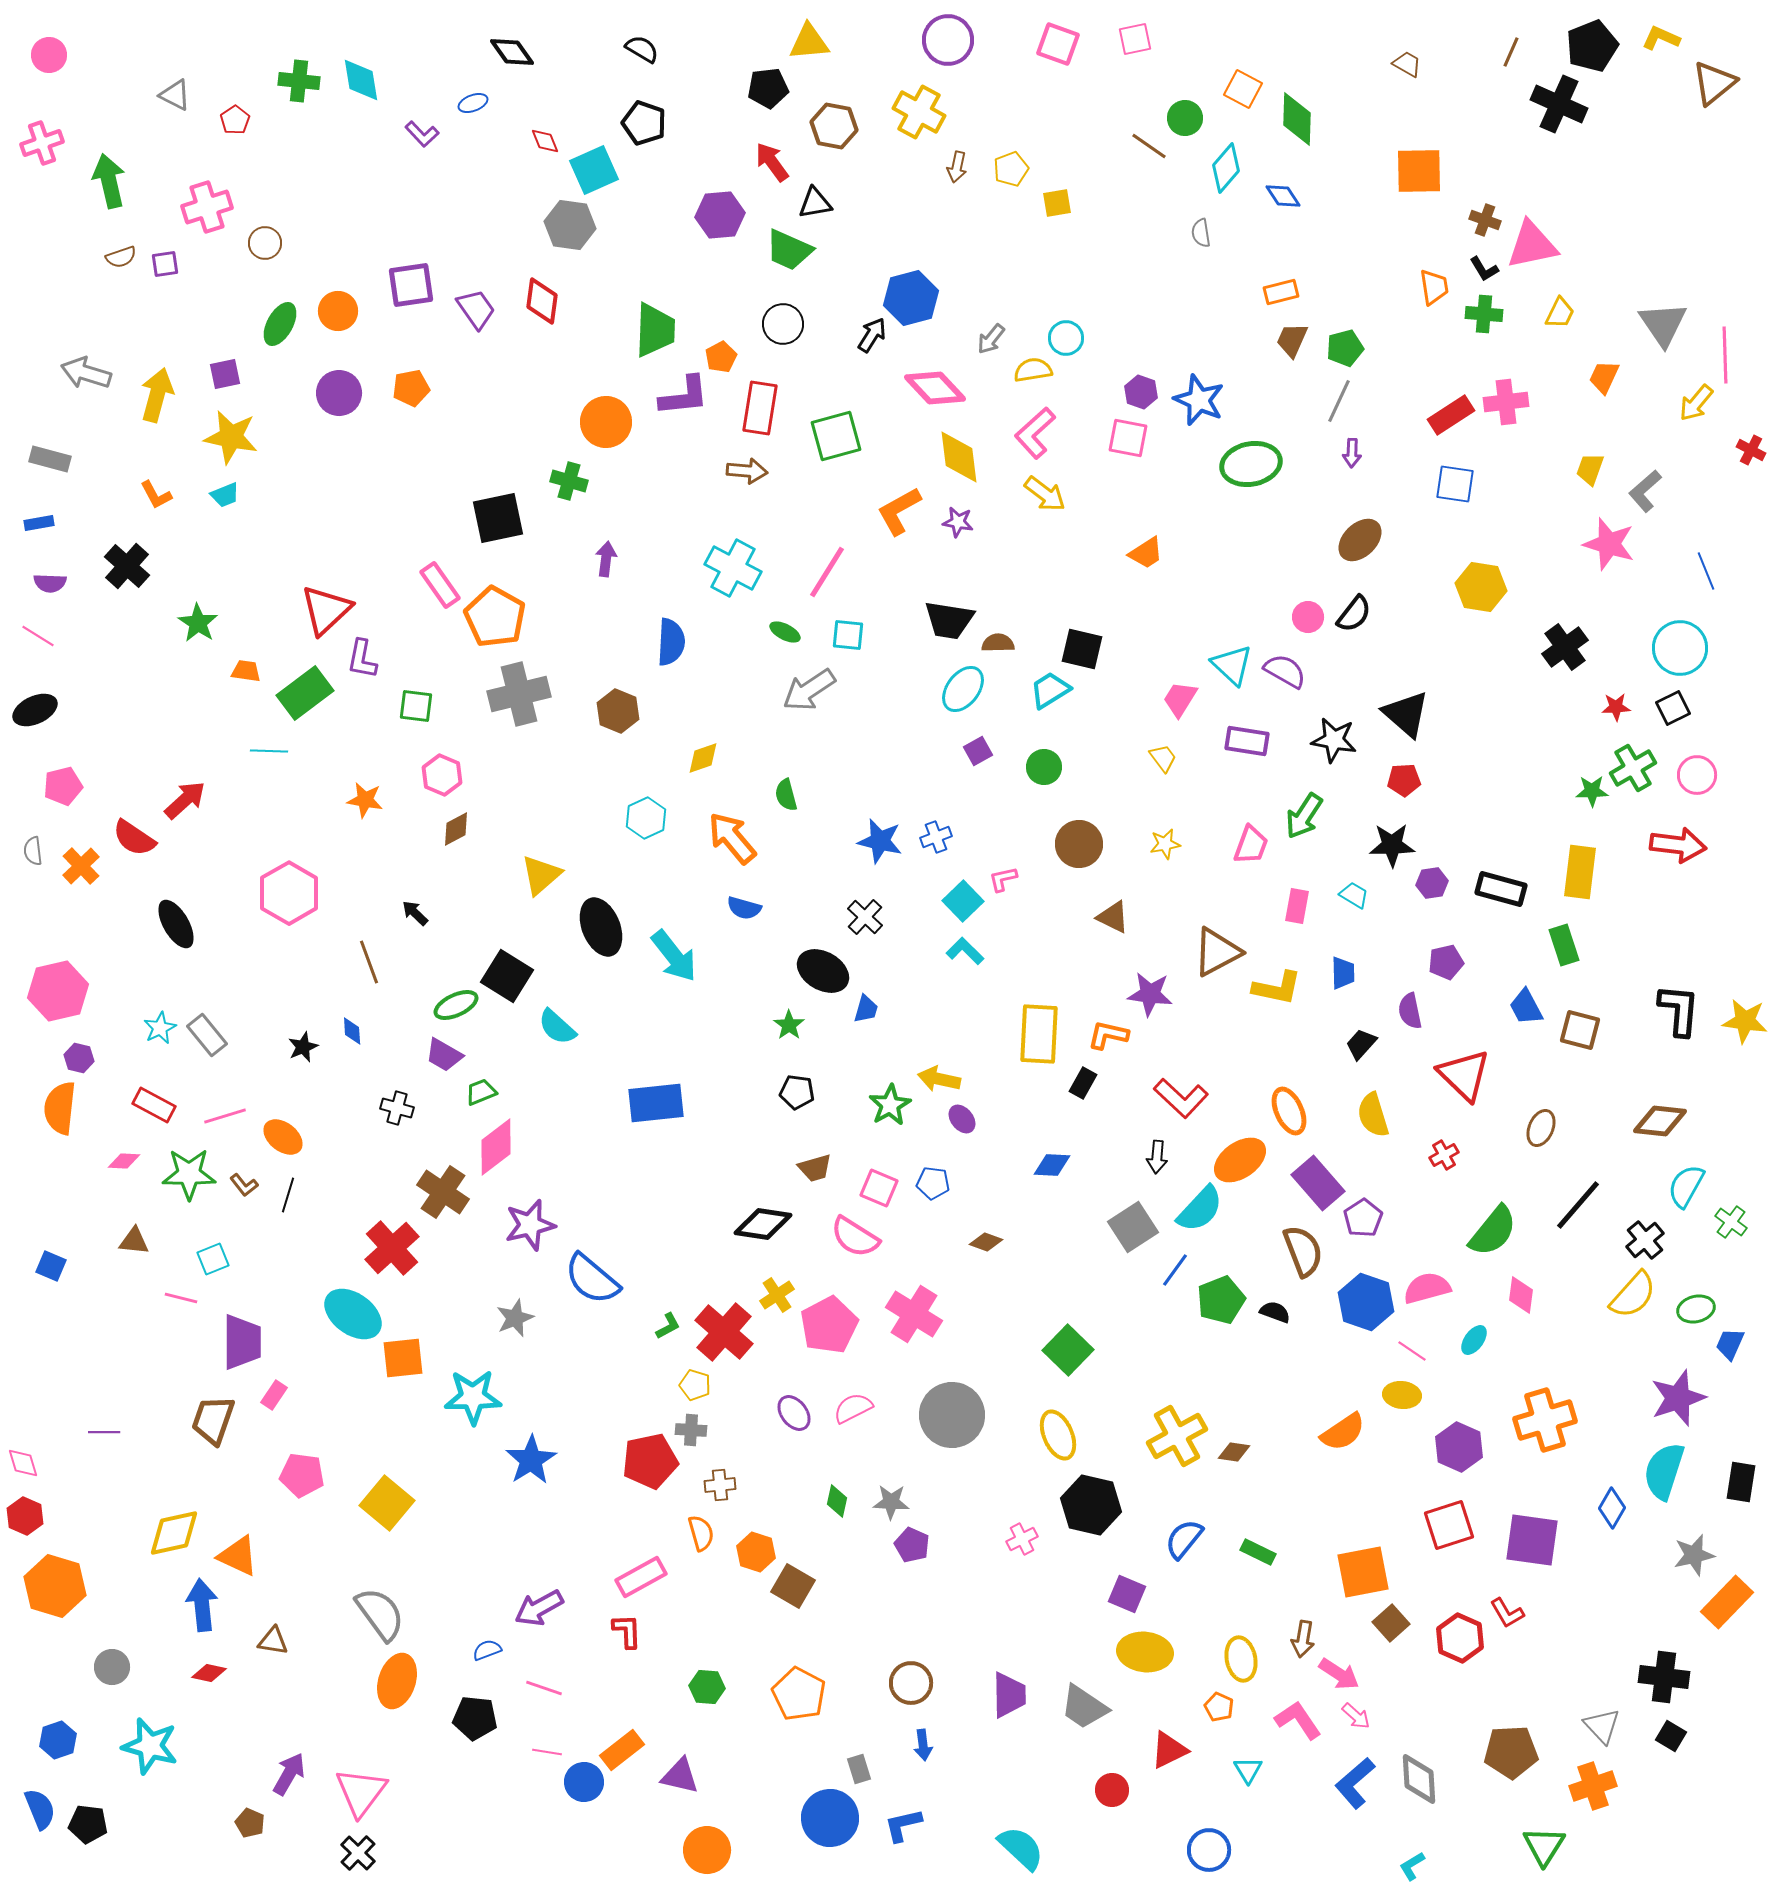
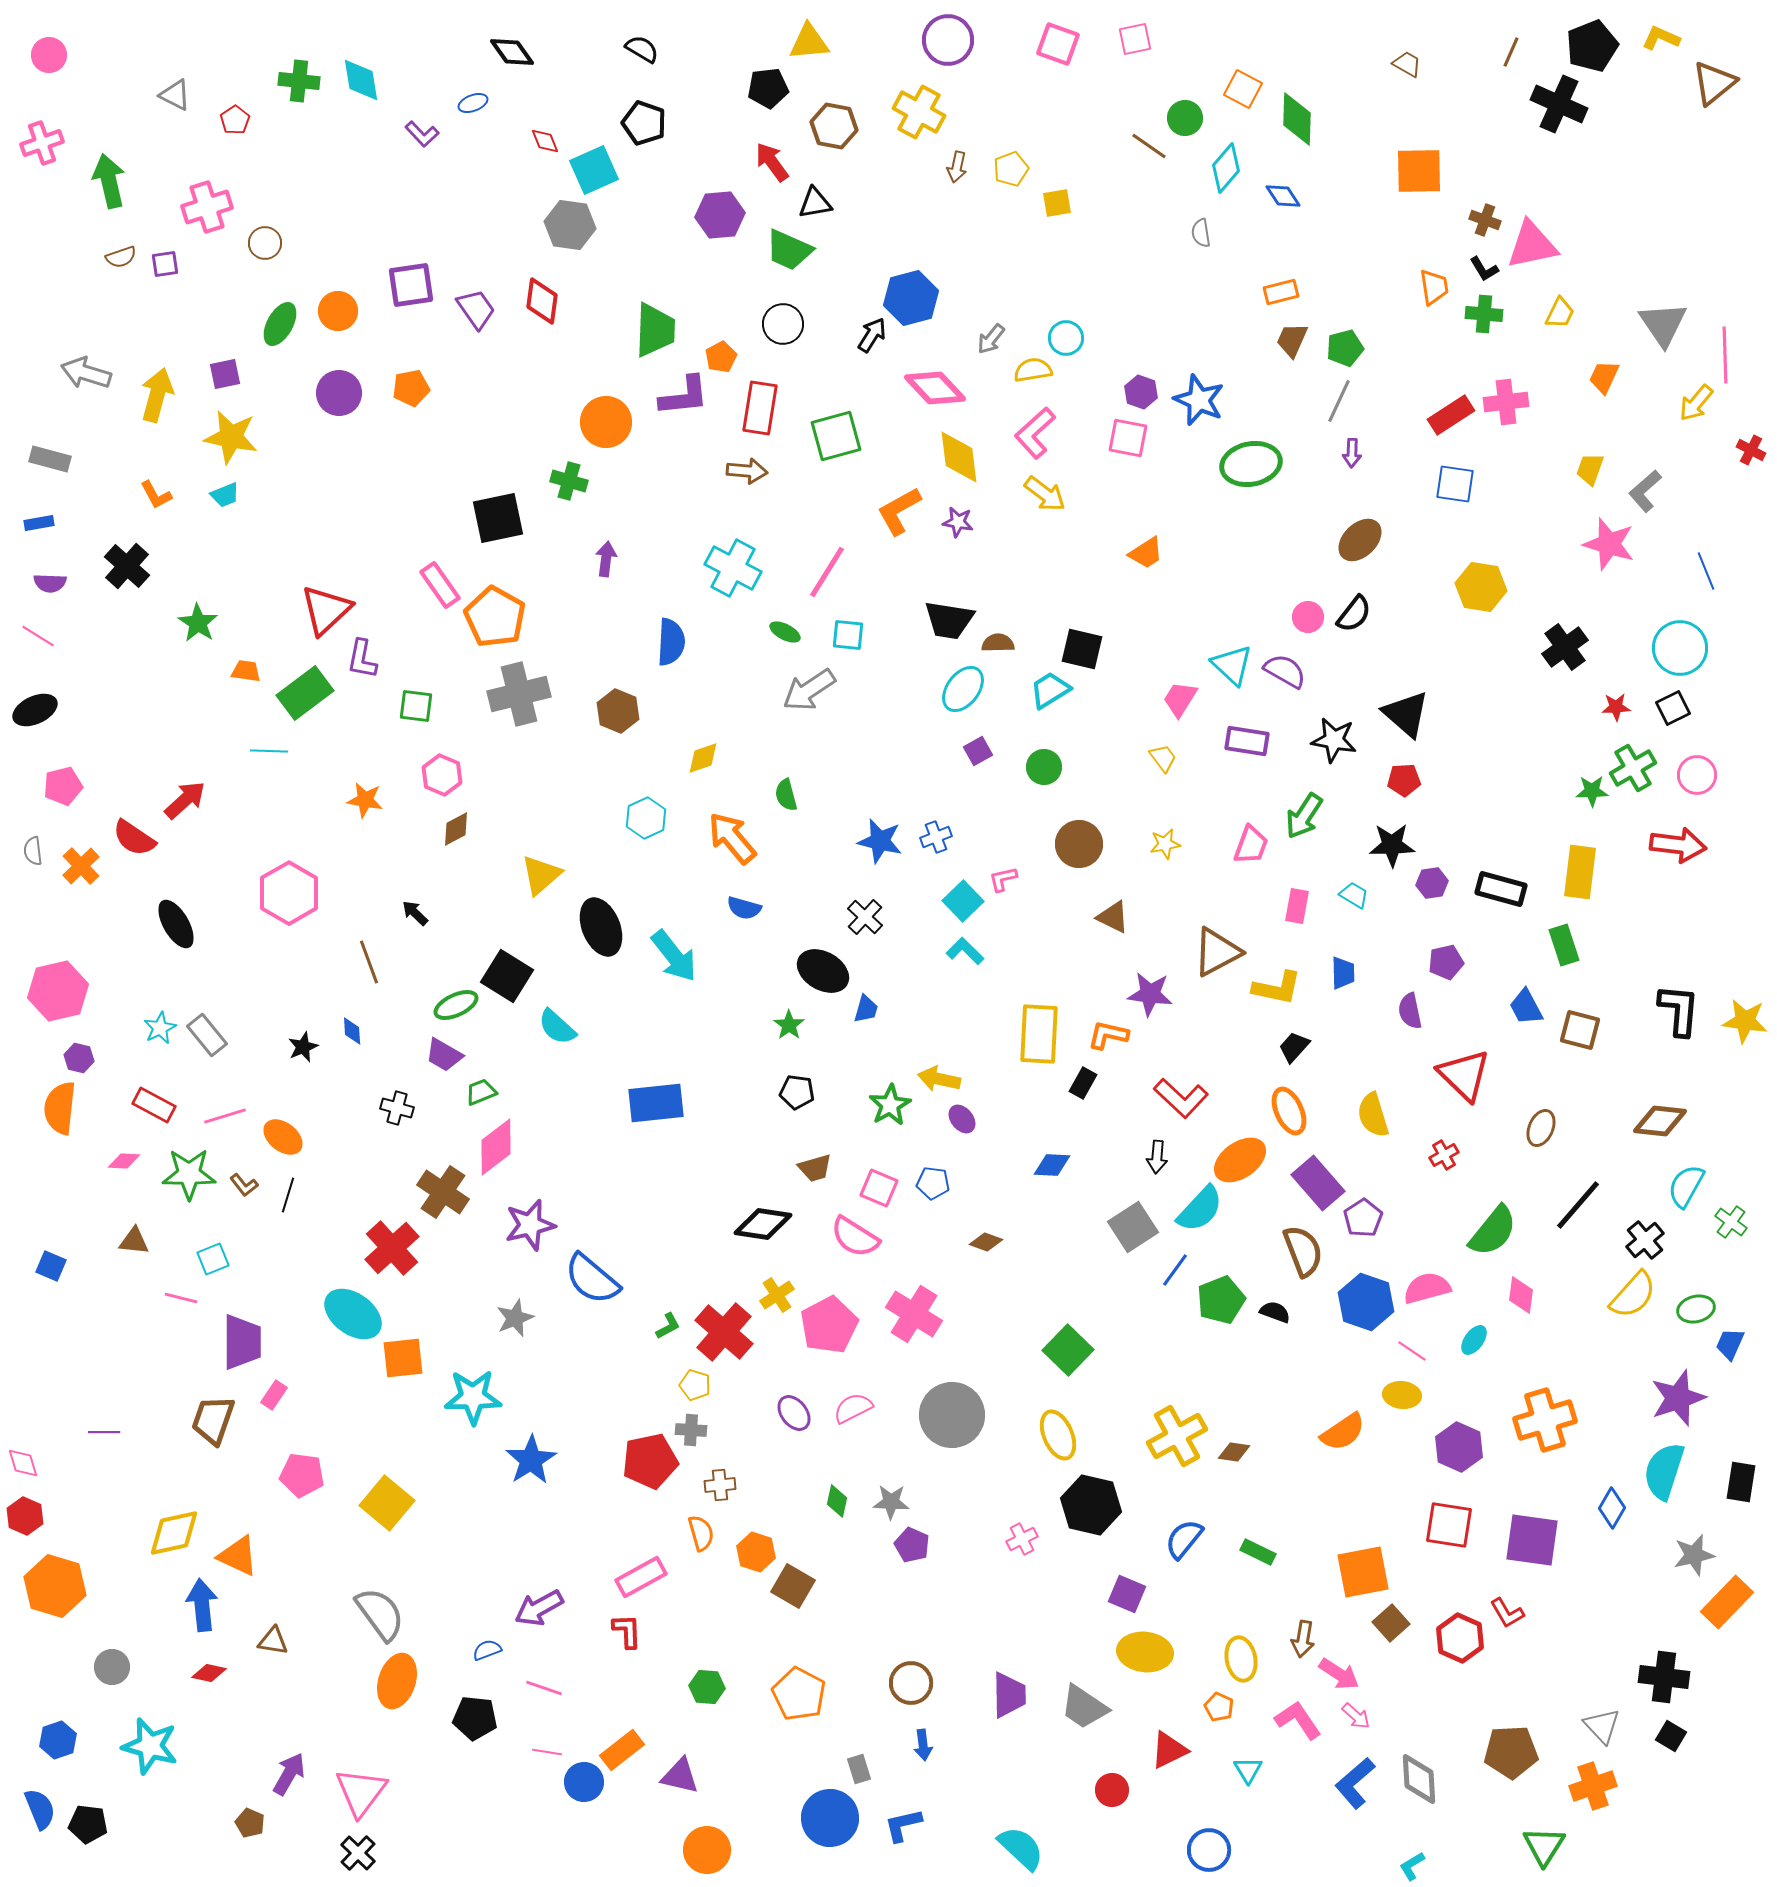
black trapezoid at (1361, 1044): moved 67 px left, 3 px down
red square at (1449, 1525): rotated 27 degrees clockwise
